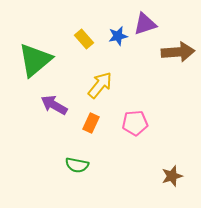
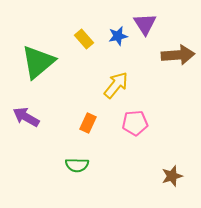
purple triangle: rotated 45 degrees counterclockwise
brown arrow: moved 3 px down
green triangle: moved 3 px right, 2 px down
yellow arrow: moved 16 px right
purple arrow: moved 28 px left, 12 px down
orange rectangle: moved 3 px left
green semicircle: rotated 10 degrees counterclockwise
